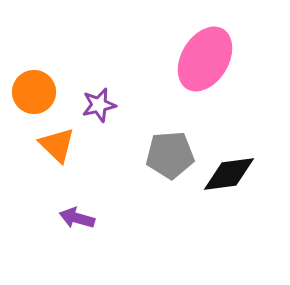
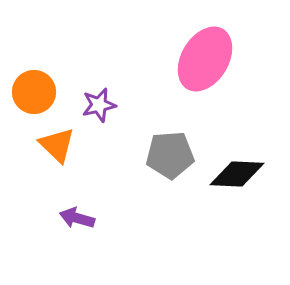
black diamond: moved 8 px right; rotated 10 degrees clockwise
